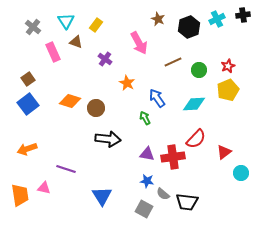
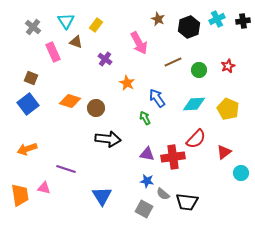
black cross: moved 6 px down
brown square: moved 3 px right, 1 px up; rotated 32 degrees counterclockwise
yellow pentagon: moved 19 px down; rotated 25 degrees counterclockwise
